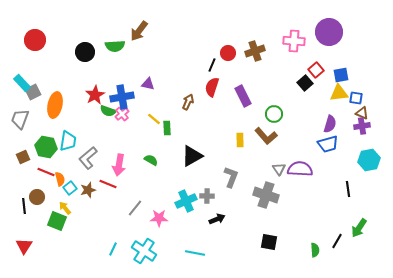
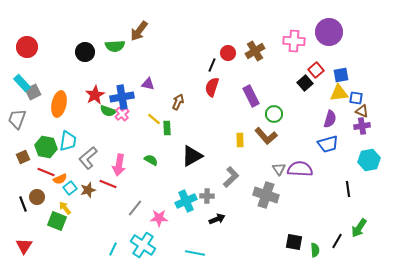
red circle at (35, 40): moved 8 px left, 7 px down
brown cross at (255, 51): rotated 12 degrees counterclockwise
purple rectangle at (243, 96): moved 8 px right
brown arrow at (188, 102): moved 10 px left
orange ellipse at (55, 105): moved 4 px right, 1 px up
brown triangle at (362, 113): moved 2 px up
gray trapezoid at (20, 119): moved 3 px left
purple semicircle at (330, 124): moved 5 px up
gray L-shape at (231, 177): rotated 25 degrees clockwise
orange semicircle at (60, 179): rotated 80 degrees clockwise
black line at (24, 206): moved 1 px left, 2 px up; rotated 14 degrees counterclockwise
black square at (269, 242): moved 25 px right
cyan cross at (144, 251): moved 1 px left, 6 px up
